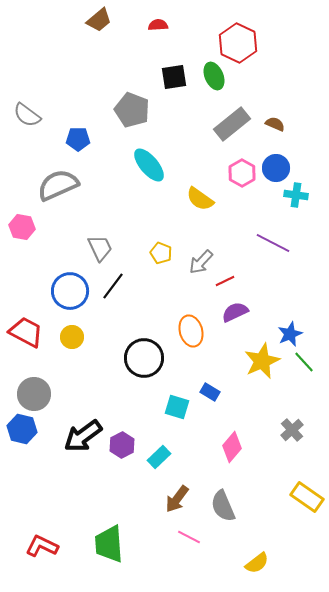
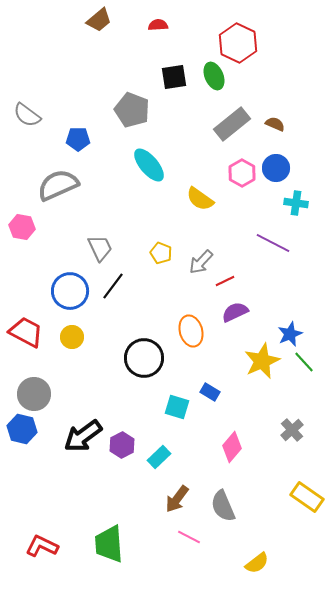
cyan cross at (296, 195): moved 8 px down
